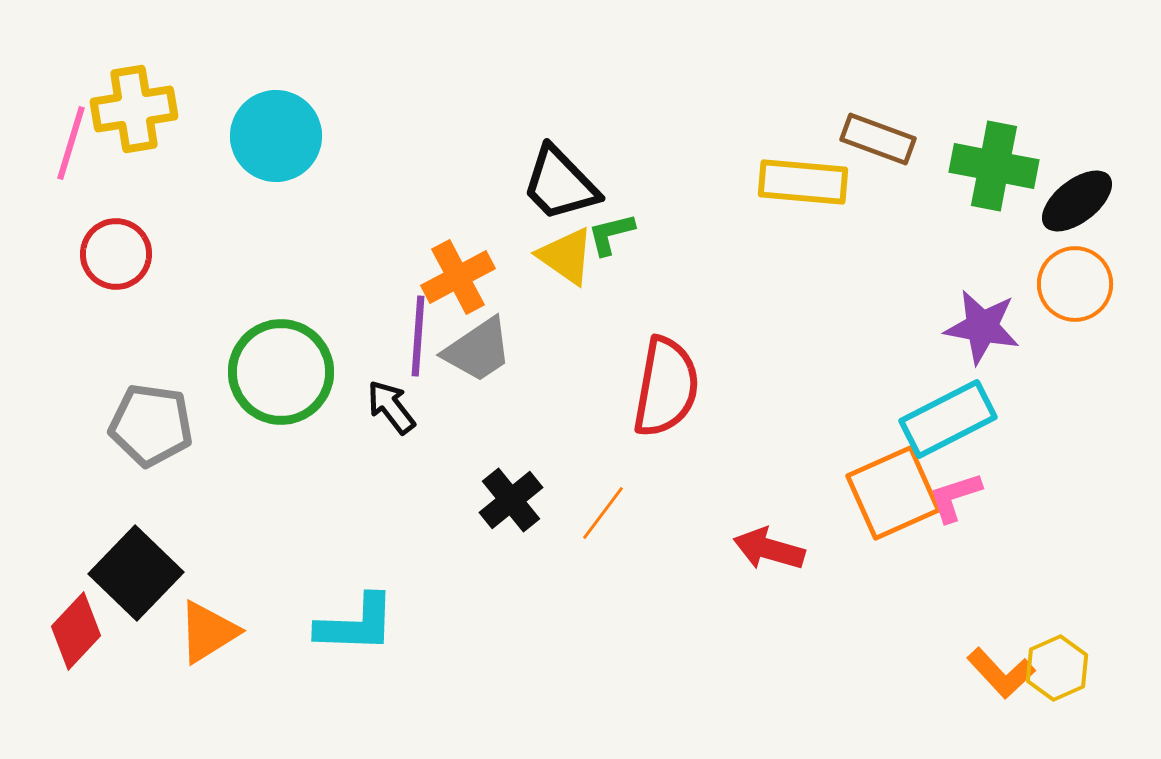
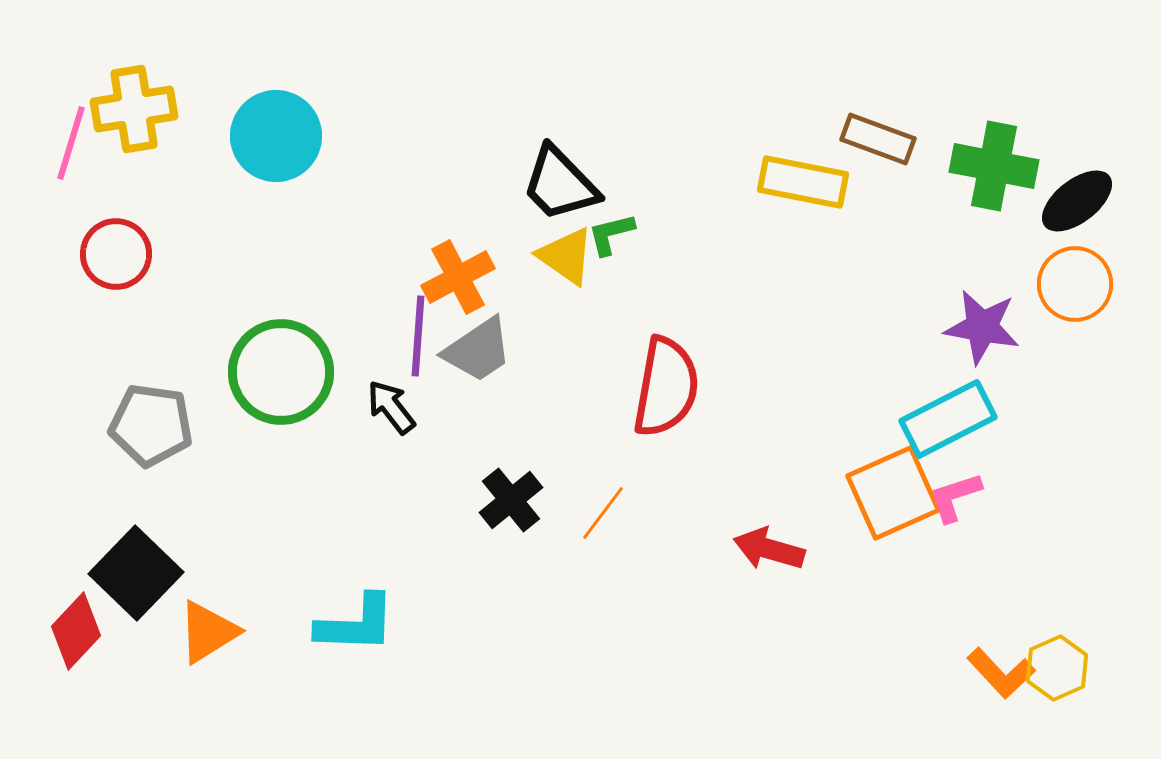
yellow rectangle: rotated 6 degrees clockwise
